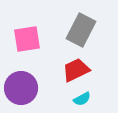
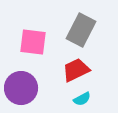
pink square: moved 6 px right, 3 px down; rotated 16 degrees clockwise
